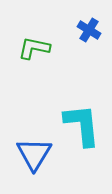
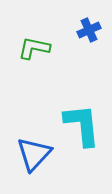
blue cross: rotated 35 degrees clockwise
blue triangle: rotated 12 degrees clockwise
